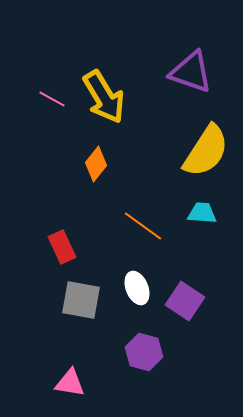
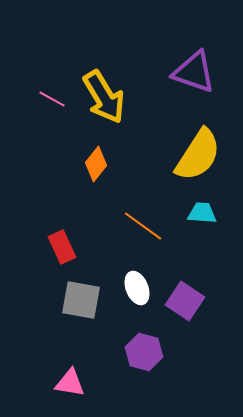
purple triangle: moved 3 px right
yellow semicircle: moved 8 px left, 4 px down
